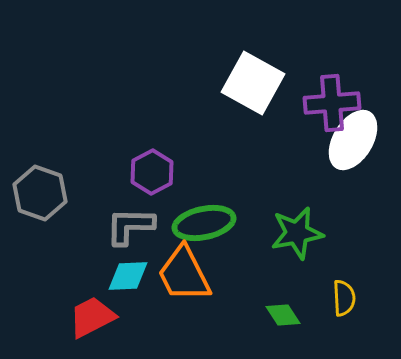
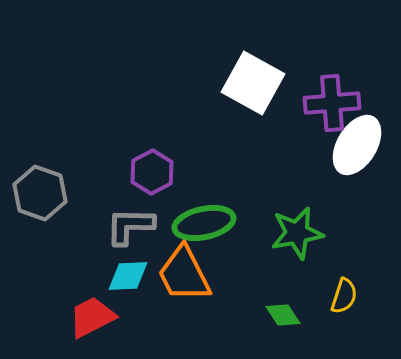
white ellipse: moved 4 px right, 5 px down
yellow semicircle: moved 2 px up; rotated 21 degrees clockwise
